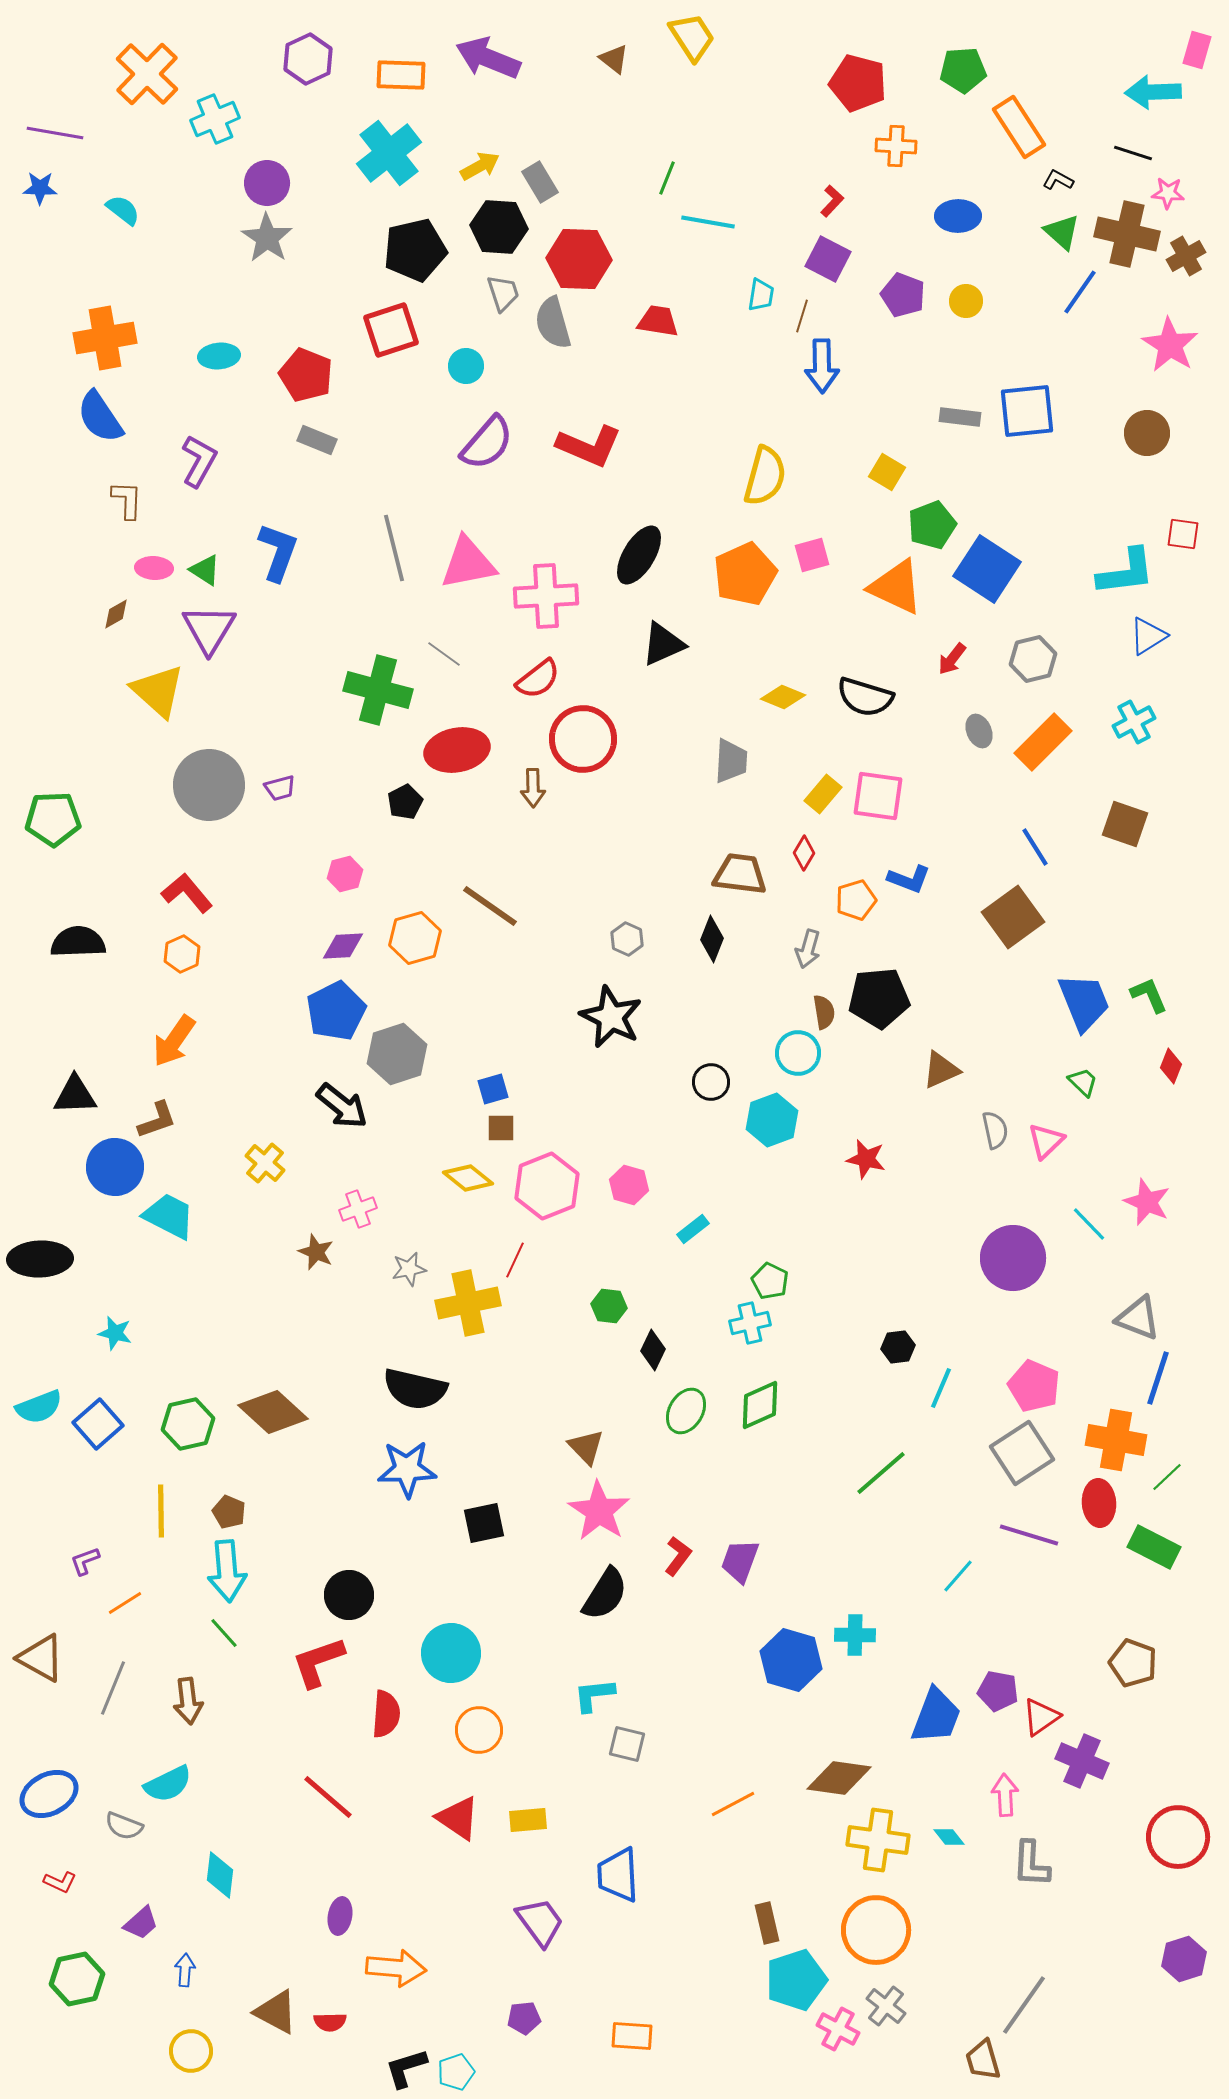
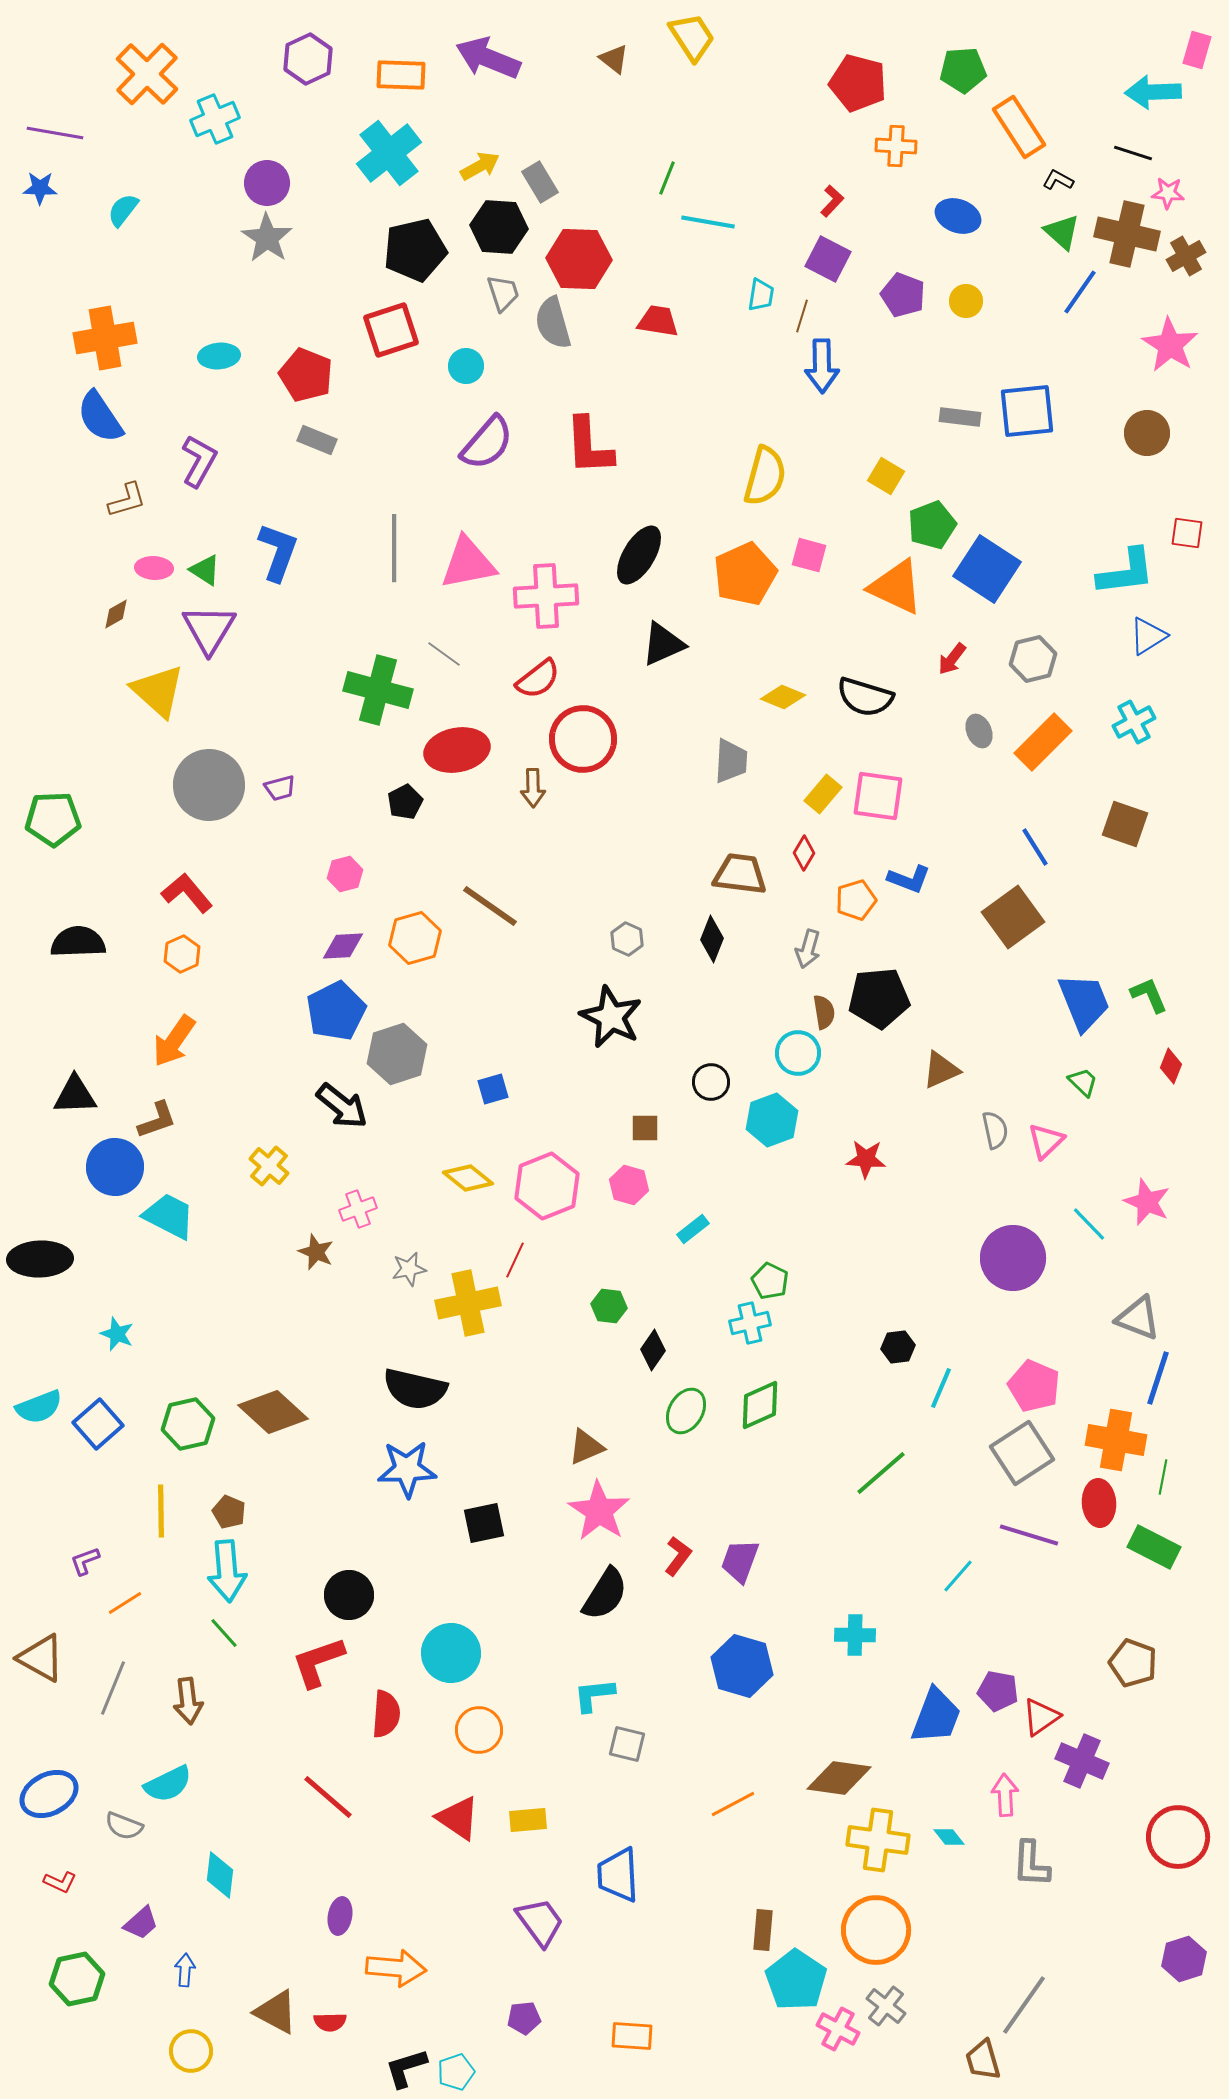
cyan semicircle at (123, 210): rotated 90 degrees counterclockwise
blue ellipse at (958, 216): rotated 21 degrees clockwise
red L-shape at (589, 446): rotated 64 degrees clockwise
yellow square at (887, 472): moved 1 px left, 4 px down
brown L-shape at (127, 500): rotated 72 degrees clockwise
red square at (1183, 534): moved 4 px right, 1 px up
gray line at (394, 548): rotated 14 degrees clockwise
pink square at (812, 555): moved 3 px left; rotated 30 degrees clockwise
brown square at (501, 1128): moved 144 px right
red star at (866, 1159): rotated 9 degrees counterclockwise
yellow cross at (265, 1163): moved 4 px right, 3 px down
cyan star at (115, 1333): moved 2 px right, 1 px down; rotated 8 degrees clockwise
black diamond at (653, 1350): rotated 9 degrees clockwise
brown triangle at (586, 1447): rotated 51 degrees clockwise
green line at (1167, 1477): moved 4 px left; rotated 36 degrees counterclockwise
blue hexagon at (791, 1660): moved 49 px left, 6 px down
brown rectangle at (767, 1923): moved 4 px left, 7 px down; rotated 18 degrees clockwise
cyan pentagon at (796, 1980): rotated 20 degrees counterclockwise
